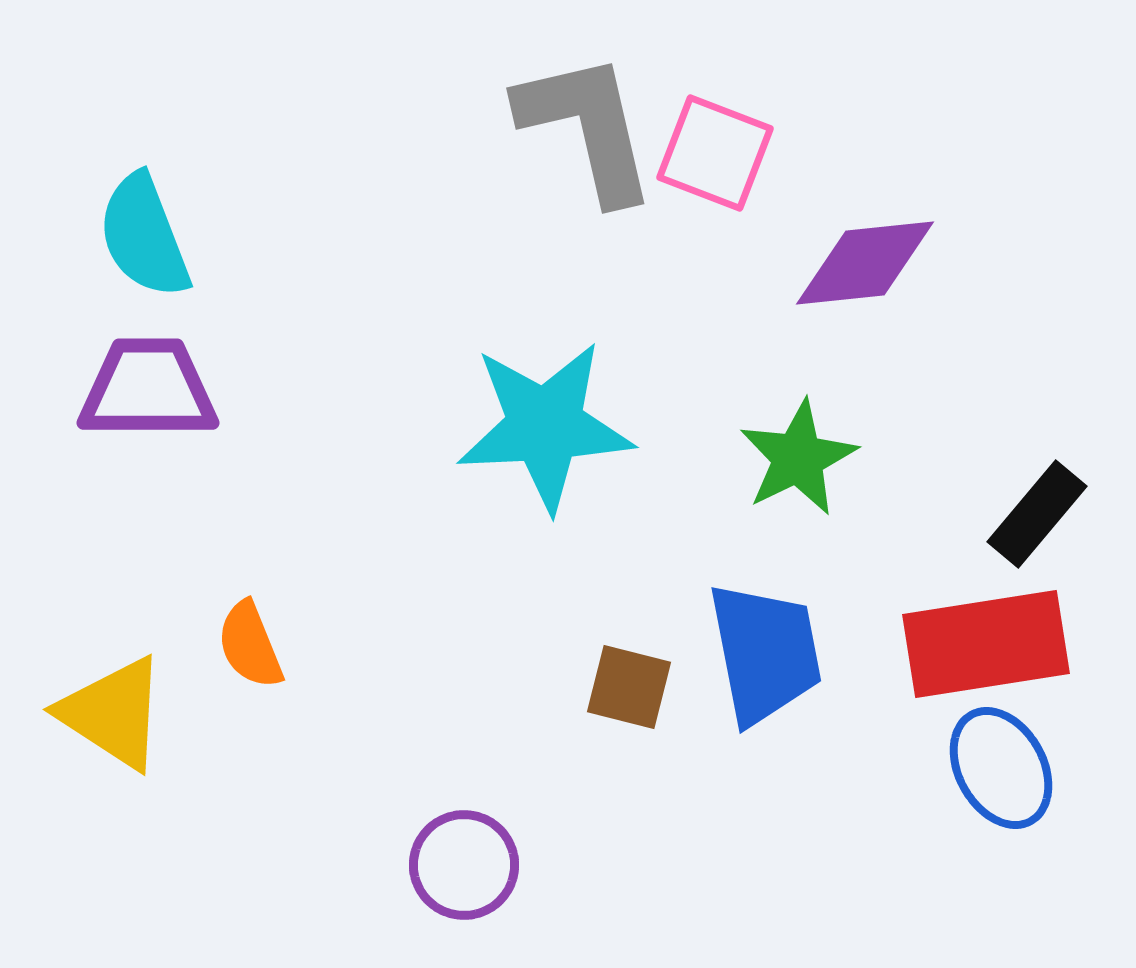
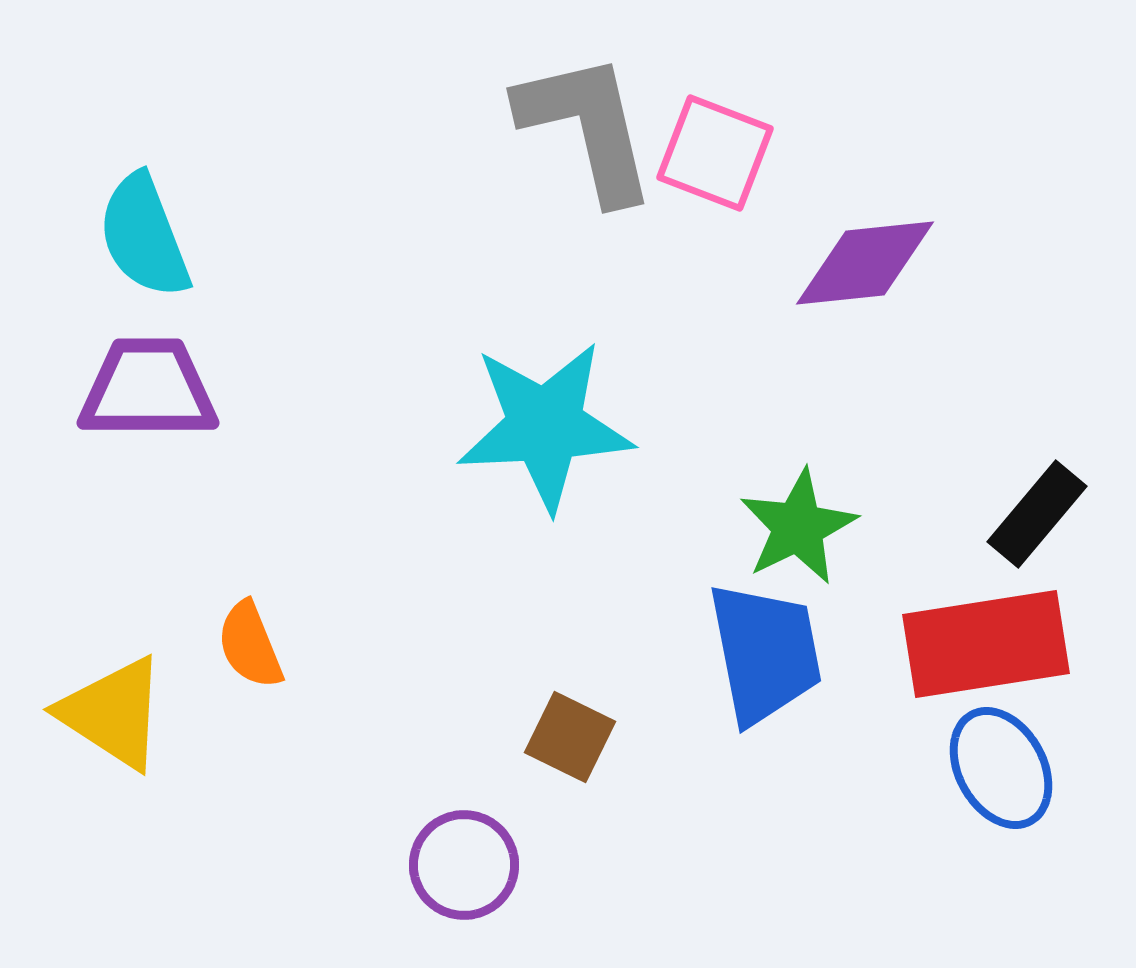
green star: moved 69 px down
brown square: moved 59 px left, 50 px down; rotated 12 degrees clockwise
